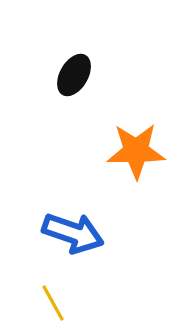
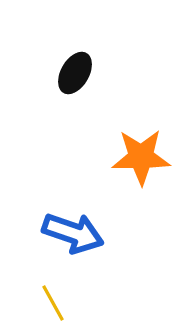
black ellipse: moved 1 px right, 2 px up
orange star: moved 5 px right, 6 px down
